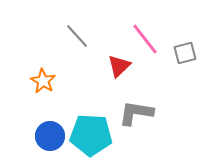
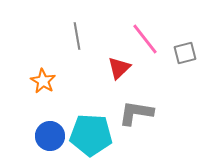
gray line: rotated 32 degrees clockwise
red triangle: moved 2 px down
